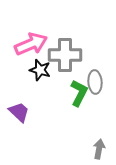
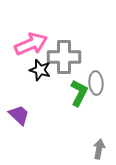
gray cross: moved 1 px left, 2 px down
gray ellipse: moved 1 px right, 1 px down
purple trapezoid: moved 3 px down
